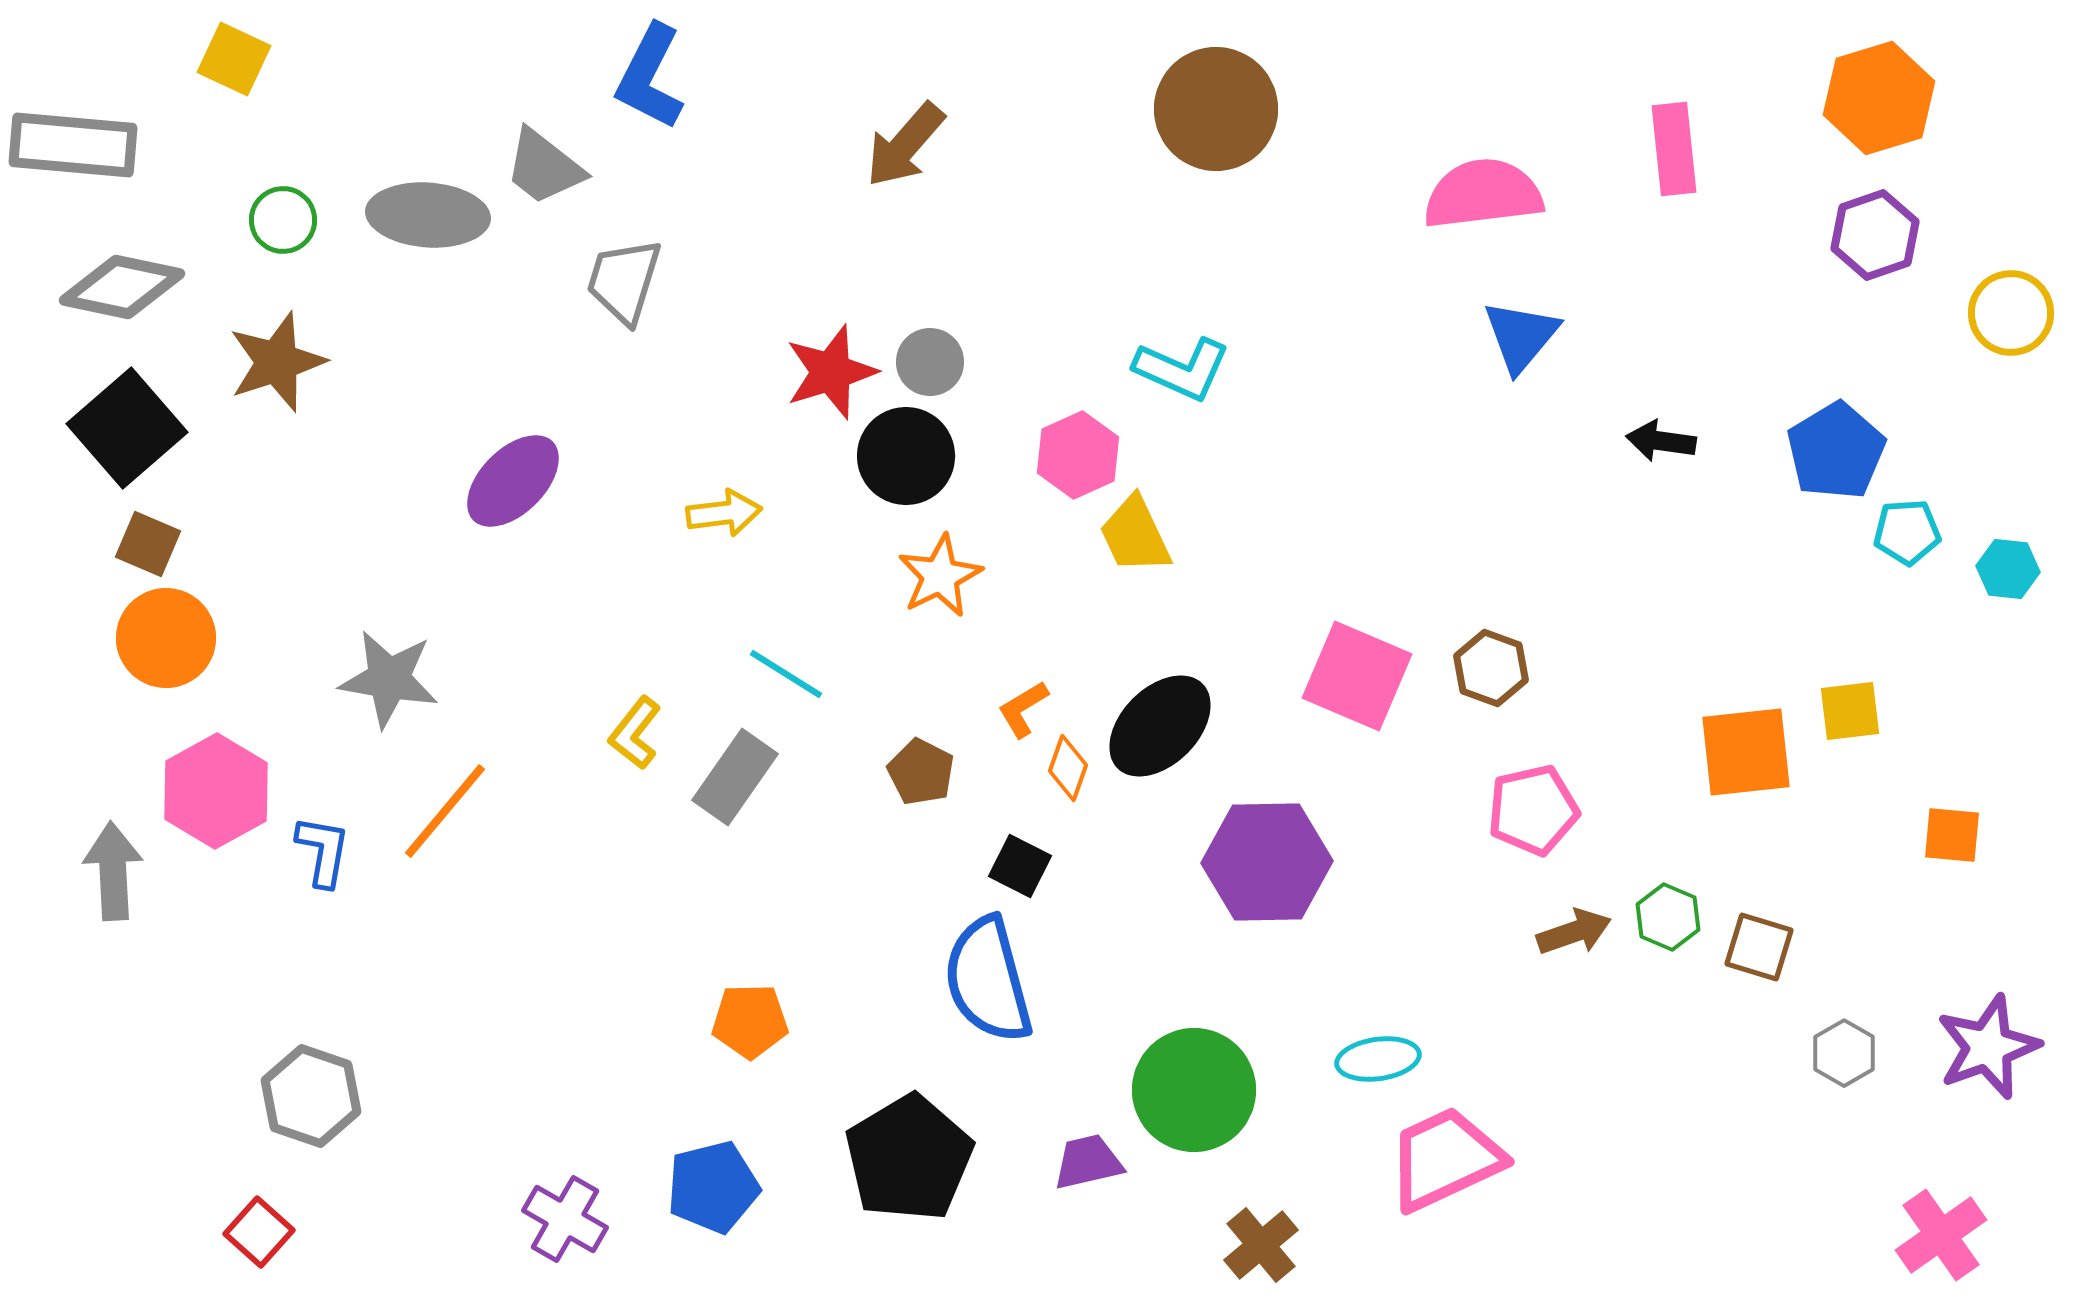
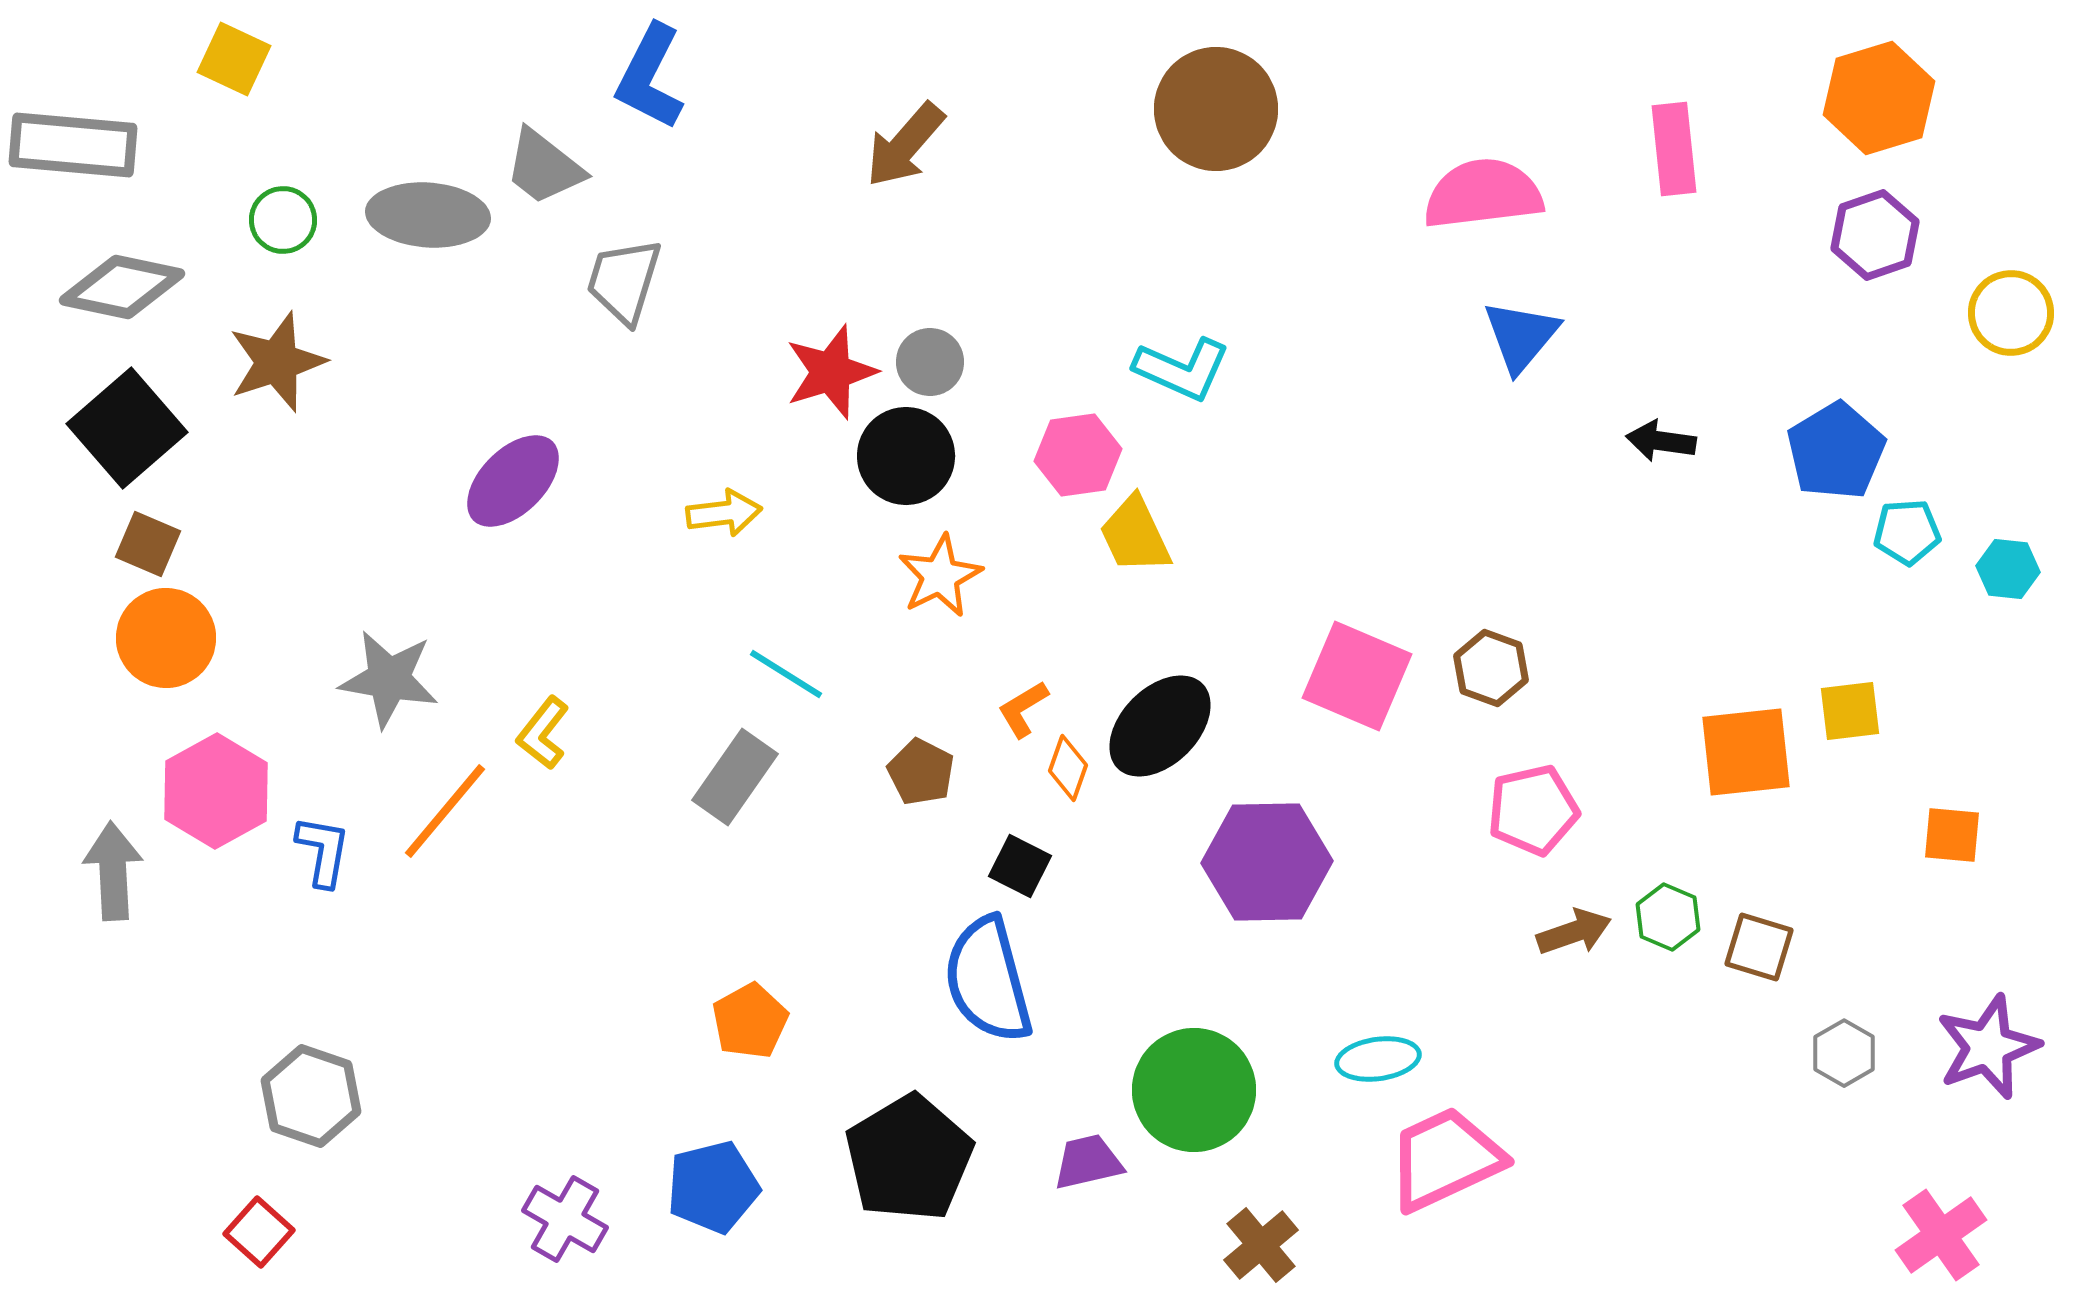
pink hexagon at (1078, 455): rotated 16 degrees clockwise
yellow L-shape at (635, 733): moved 92 px left
orange pentagon at (750, 1021): rotated 28 degrees counterclockwise
